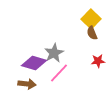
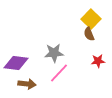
brown semicircle: moved 3 px left, 1 px down
gray star: rotated 24 degrees clockwise
purple diamond: moved 18 px left; rotated 10 degrees counterclockwise
